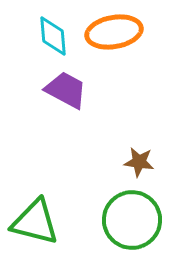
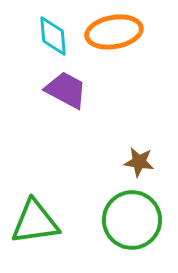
green triangle: rotated 22 degrees counterclockwise
